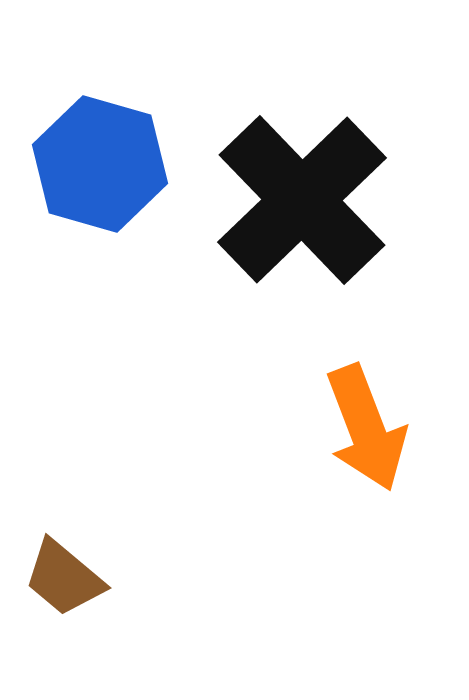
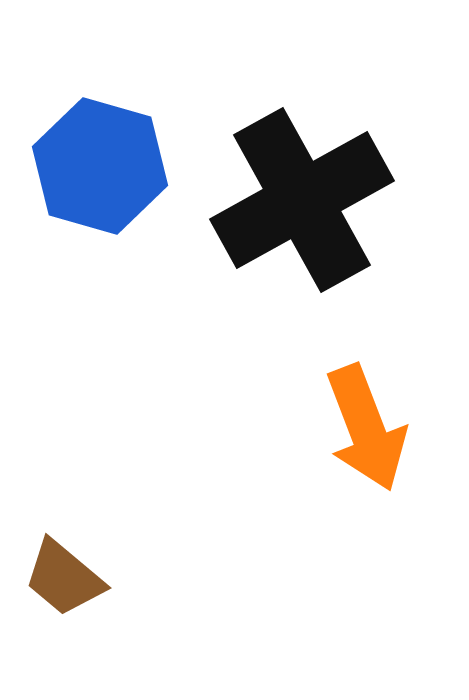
blue hexagon: moved 2 px down
black cross: rotated 15 degrees clockwise
